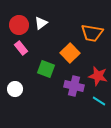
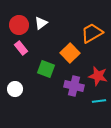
orange trapezoid: rotated 140 degrees clockwise
cyan line: rotated 40 degrees counterclockwise
